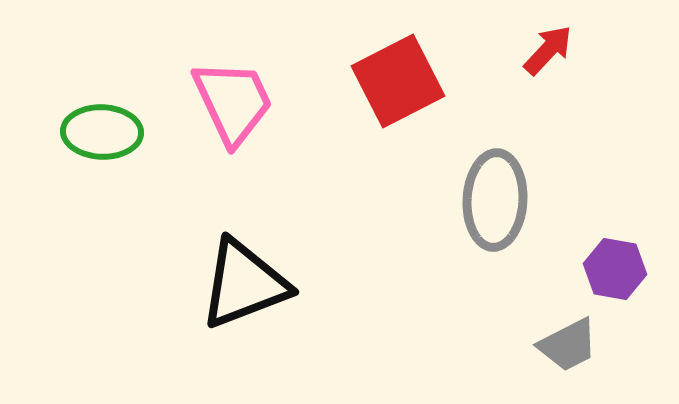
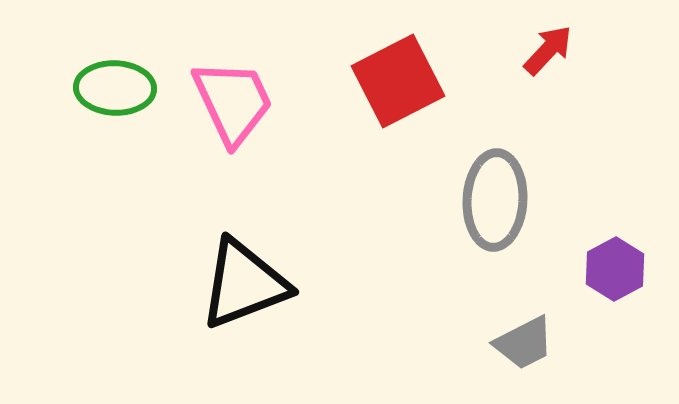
green ellipse: moved 13 px right, 44 px up
purple hexagon: rotated 22 degrees clockwise
gray trapezoid: moved 44 px left, 2 px up
